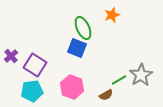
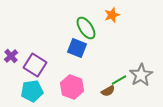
green ellipse: moved 3 px right; rotated 10 degrees counterclockwise
brown semicircle: moved 2 px right, 4 px up
